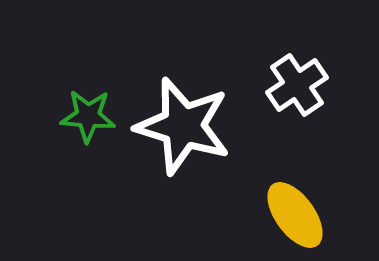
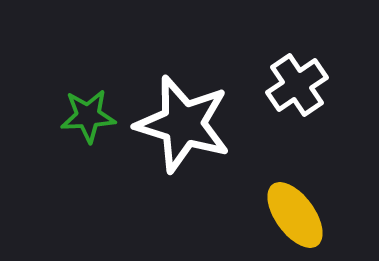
green star: rotated 8 degrees counterclockwise
white star: moved 2 px up
